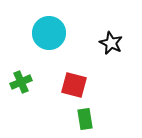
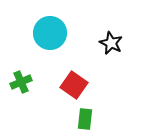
cyan circle: moved 1 px right
red square: rotated 20 degrees clockwise
green rectangle: rotated 15 degrees clockwise
